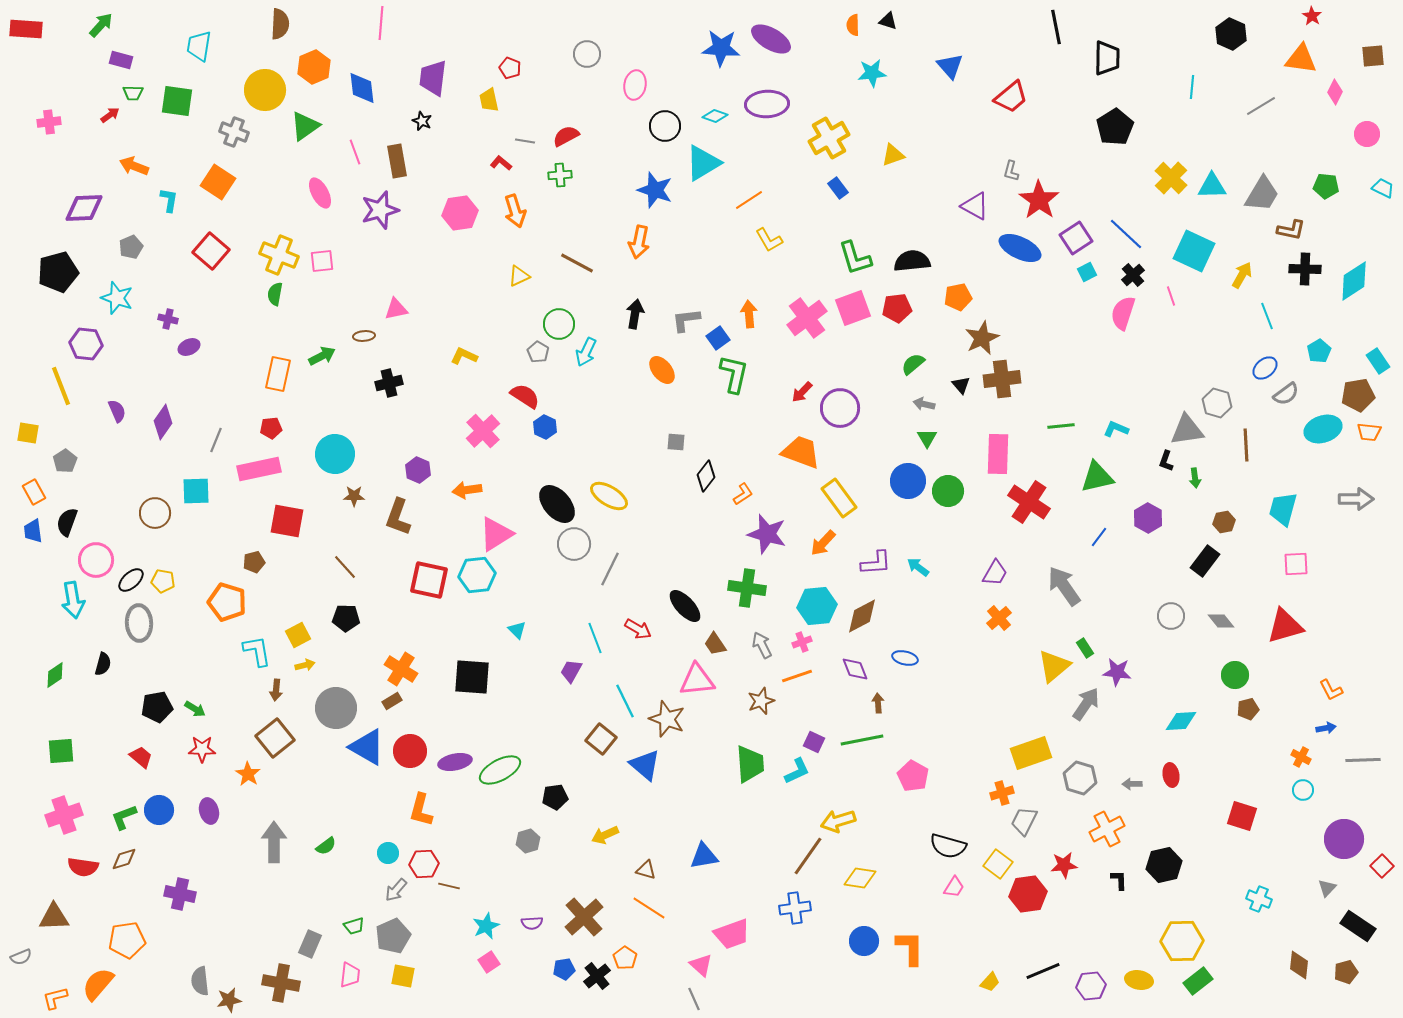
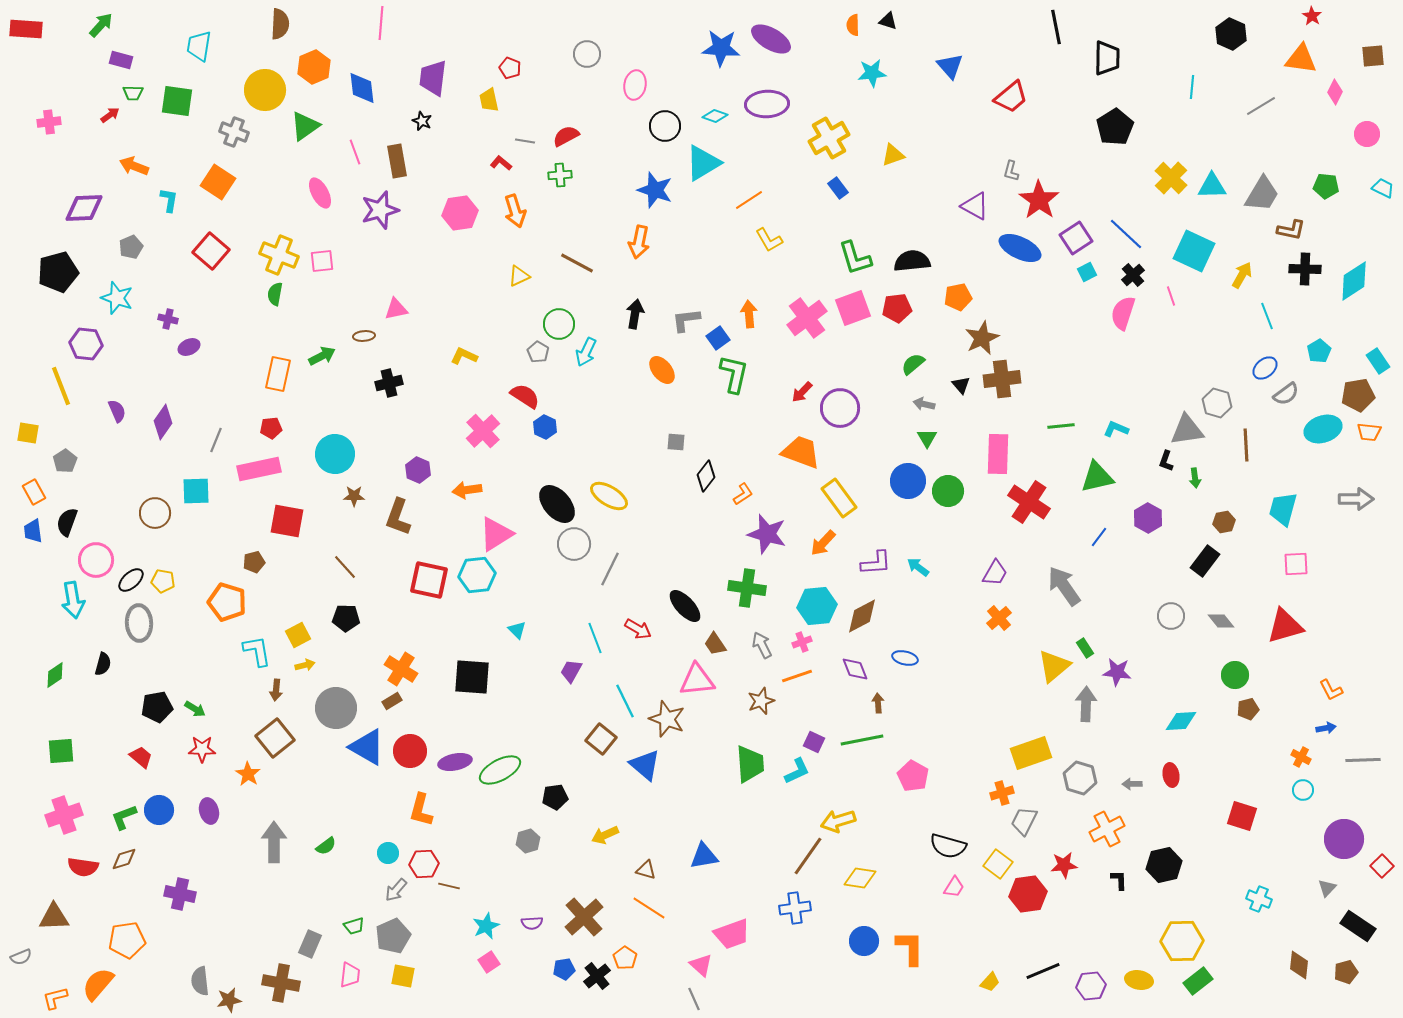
gray arrow at (1086, 704): rotated 32 degrees counterclockwise
